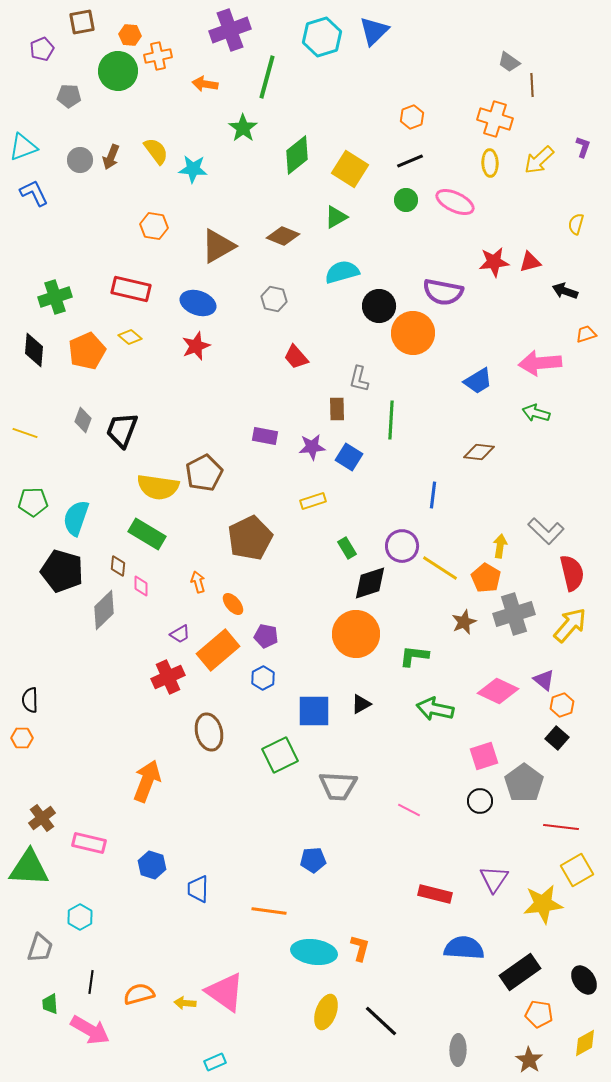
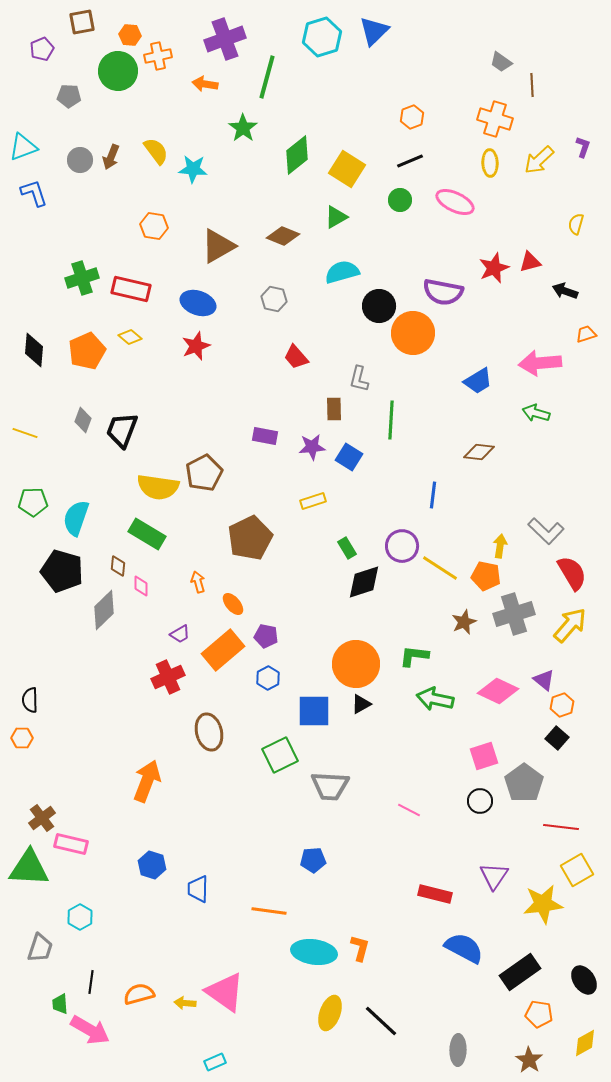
purple cross at (230, 30): moved 5 px left, 9 px down
gray trapezoid at (509, 62): moved 8 px left
yellow square at (350, 169): moved 3 px left
blue L-shape at (34, 193): rotated 8 degrees clockwise
green circle at (406, 200): moved 6 px left
red star at (494, 262): moved 6 px down; rotated 16 degrees counterclockwise
green cross at (55, 297): moved 27 px right, 19 px up
brown rectangle at (337, 409): moved 3 px left
red semicircle at (572, 573): rotated 18 degrees counterclockwise
orange pentagon at (486, 578): moved 2 px up; rotated 20 degrees counterclockwise
black diamond at (370, 583): moved 6 px left, 1 px up
orange circle at (356, 634): moved 30 px down
orange rectangle at (218, 650): moved 5 px right
blue hexagon at (263, 678): moved 5 px right
green arrow at (435, 709): moved 10 px up
gray trapezoid at (338, 786): moved 8 px left
pink rectangle at (89, 843): moved 18 px left, 1 px down
purple triangle at (494, 879): moved 3 px up
blue semicircle at (464, 948): rotated 24 degrees clockwise
green trapezoid at (50, 1004): moved 10 px right
yellow ellipse at (326, 1012): moved 4 px right, 1 px down
